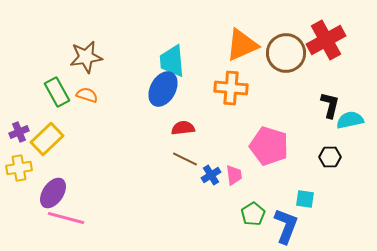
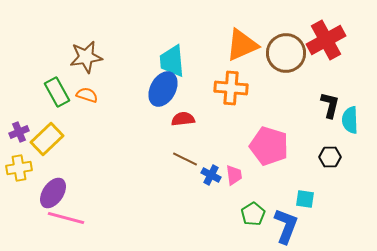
cyan semicircle: rotated 80 degrees counterclockwise
red semicircle: moved 9 px up
blue cross: rotated 30 degrees counterclockwise
